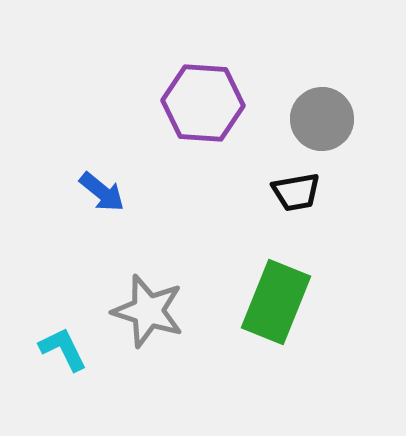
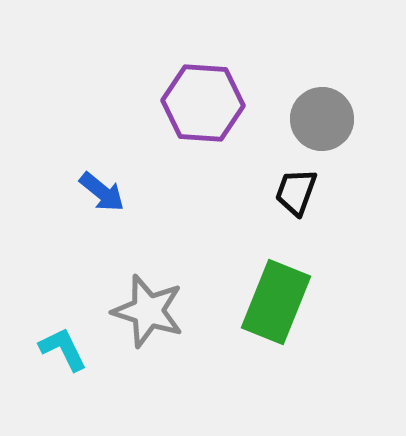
black trapezoid: rotated 120 degrees clockwise
